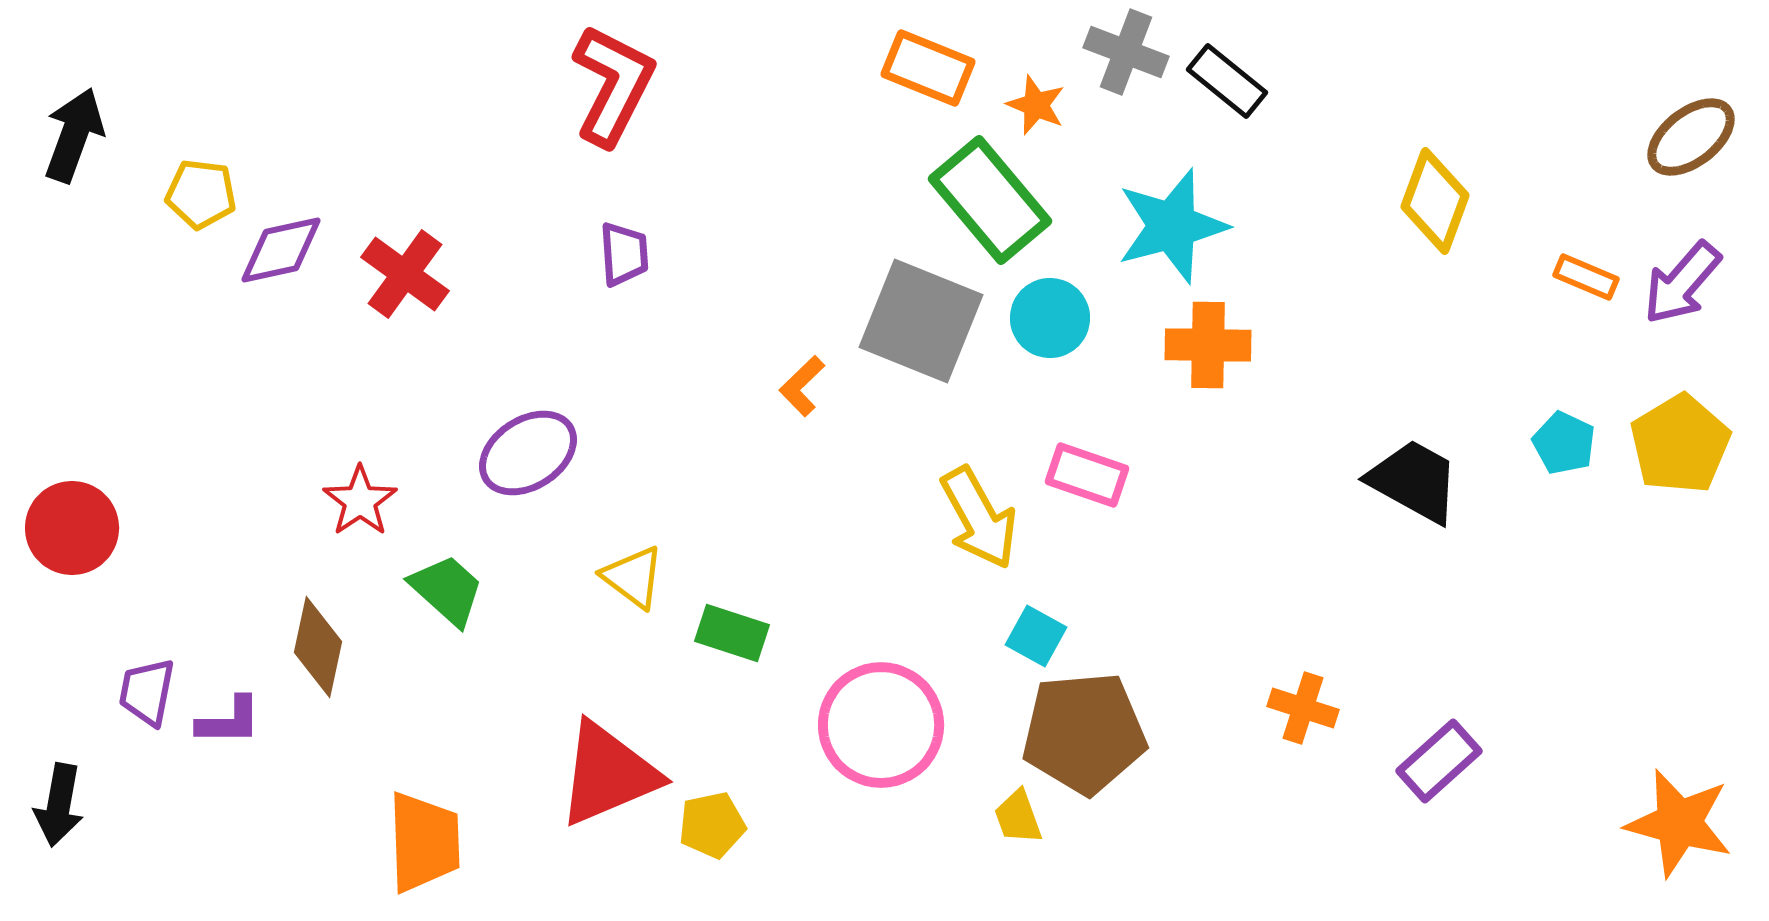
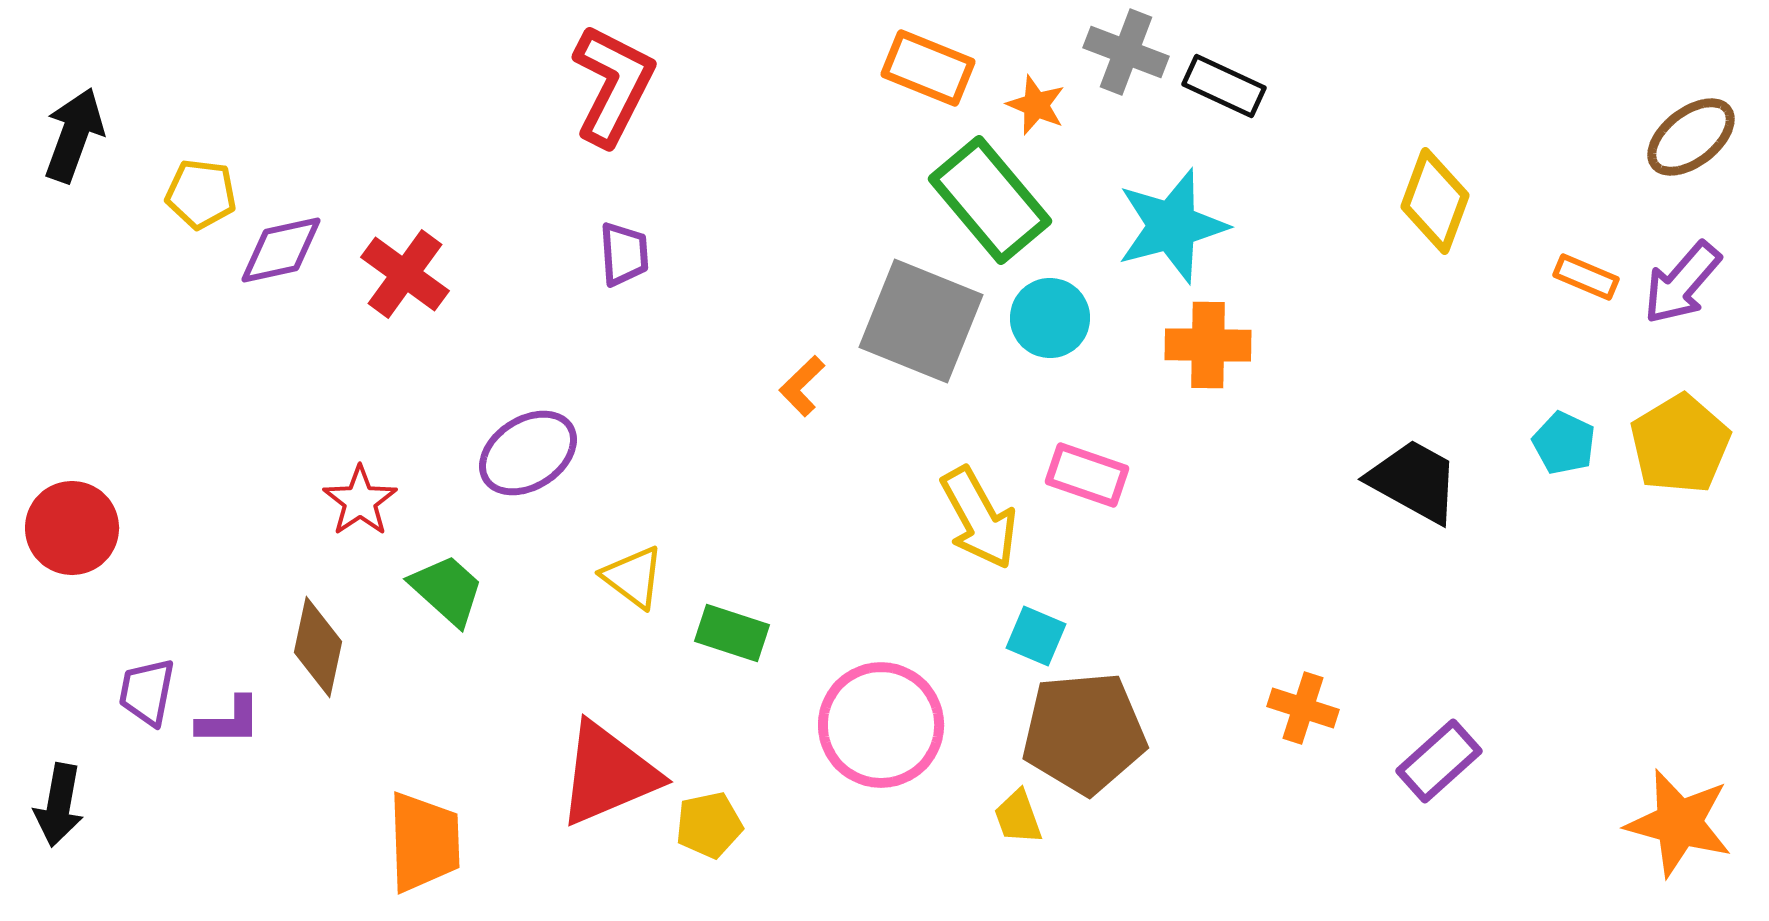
black rectangle at (1227, 81): moved 3 px left, 5 px down; rotated 14 degrees counterclockwise
cyan square at (1036, 636): rotated 6 degrees counterclockwise
yellow pentagon at (712, 825): moved 3 px left
